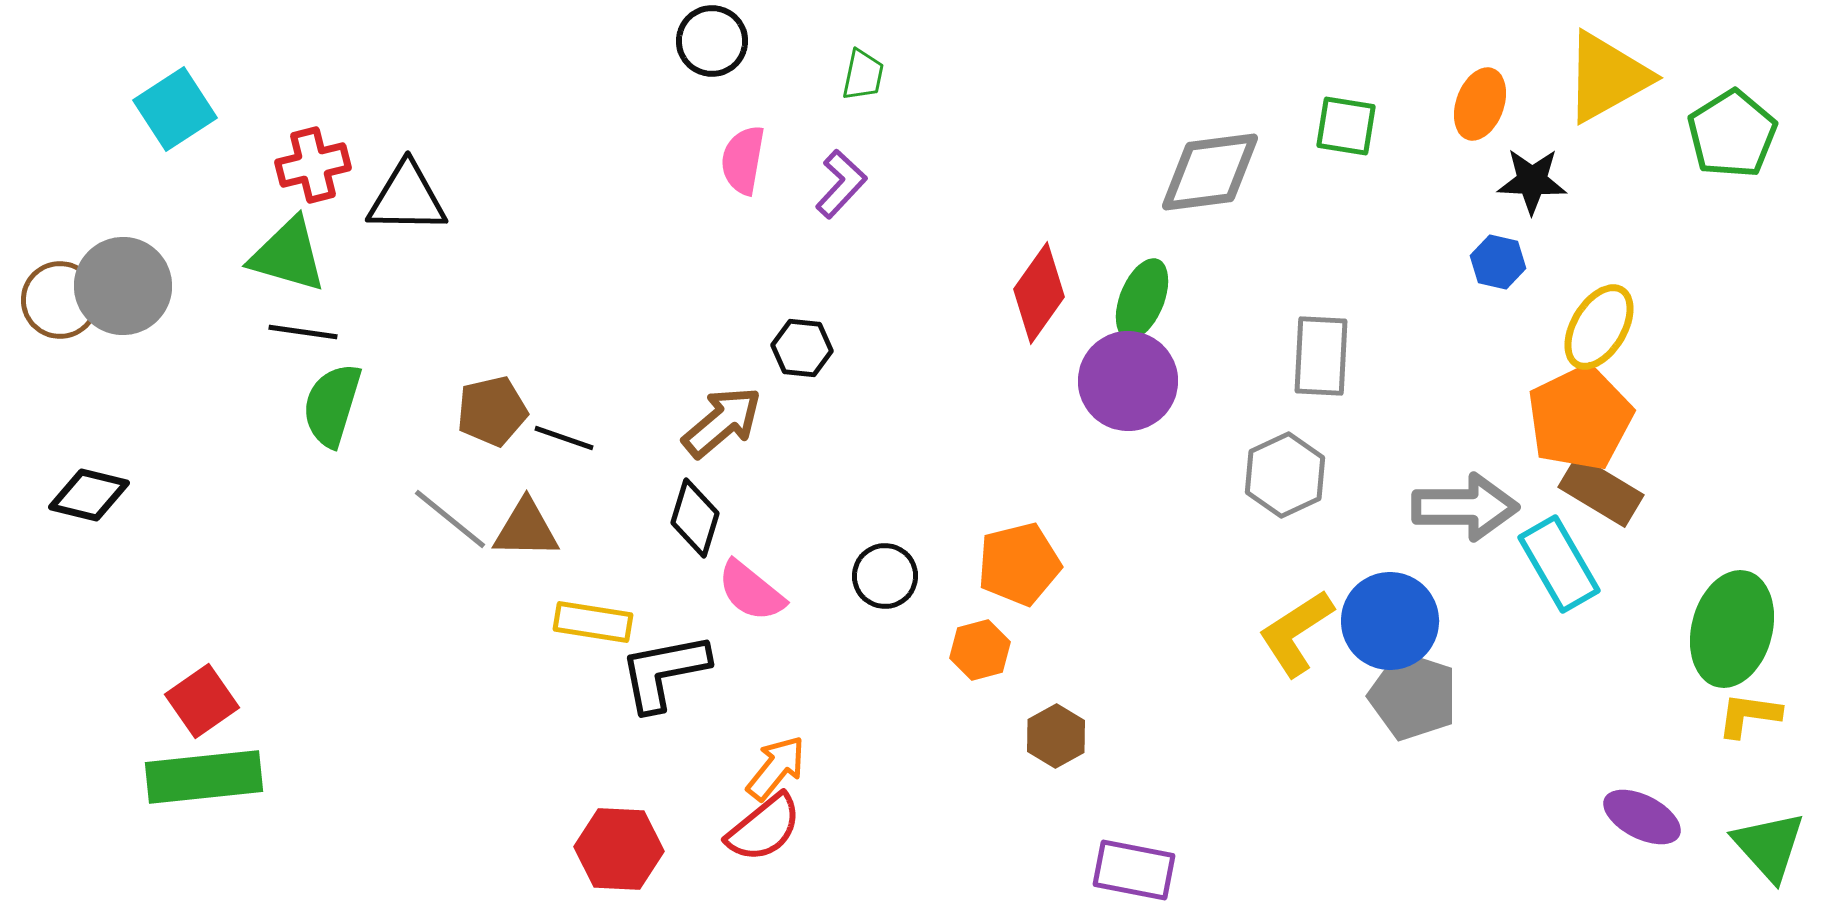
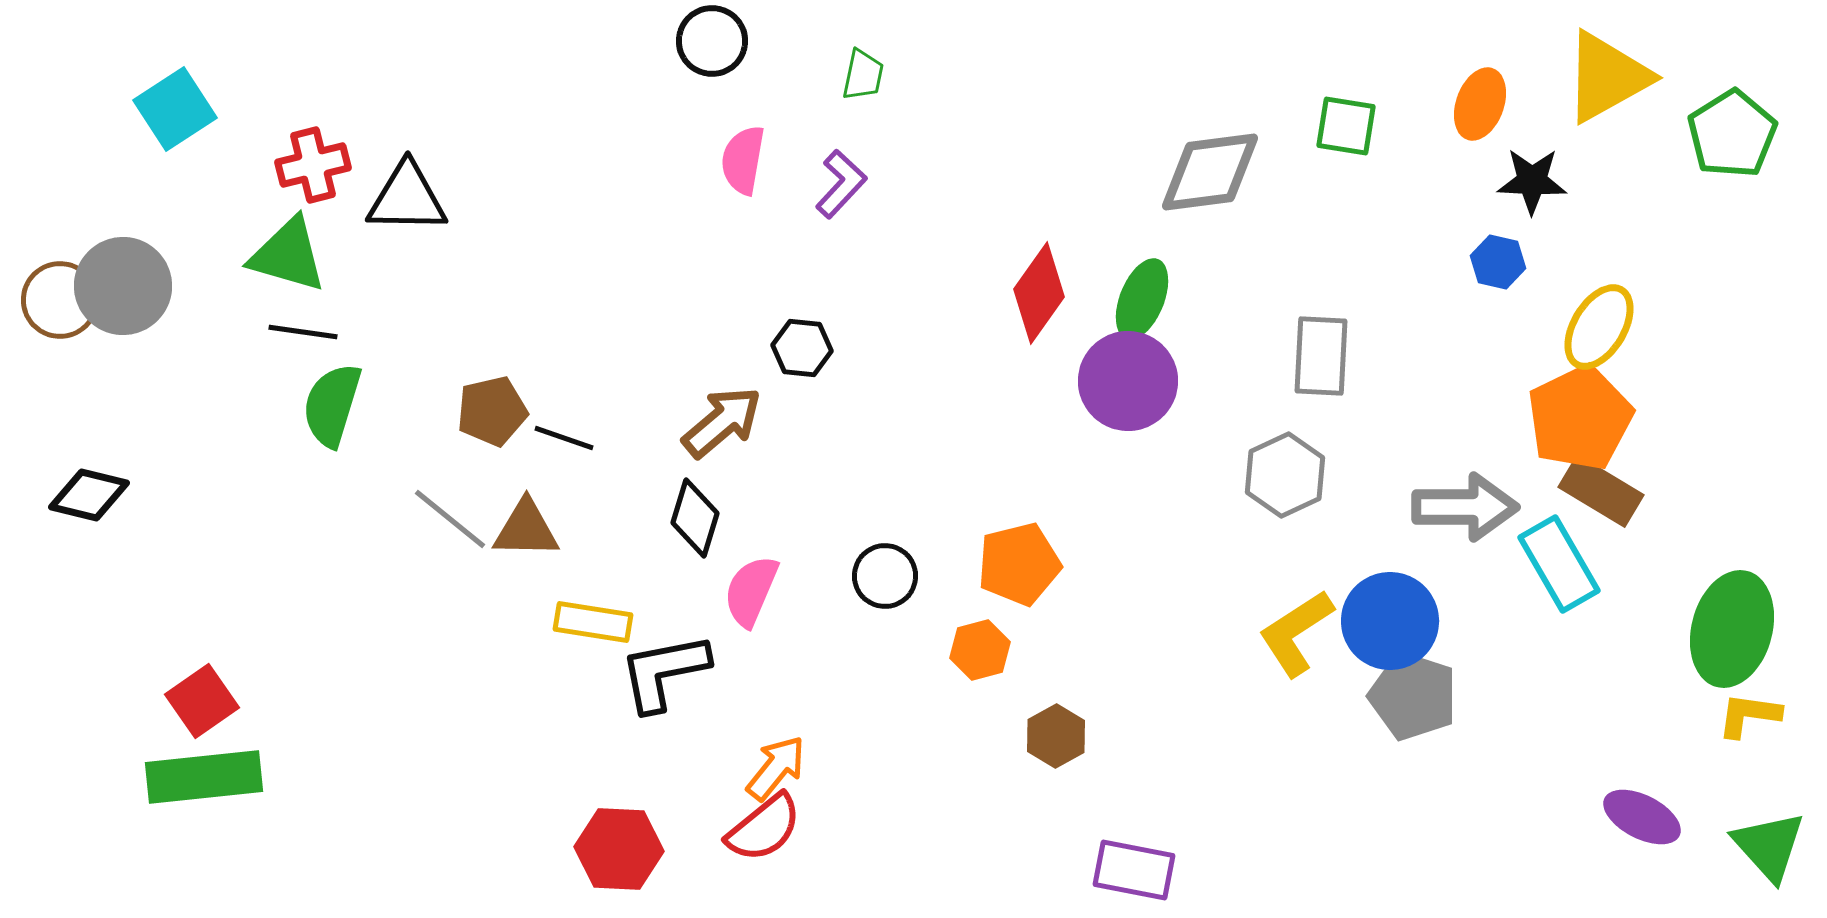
pink semicircle at (751, 591): rotated 74 degrees clockwise
